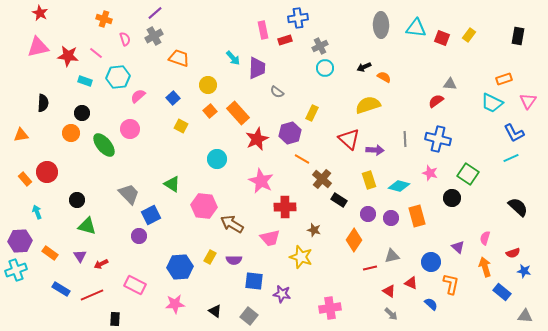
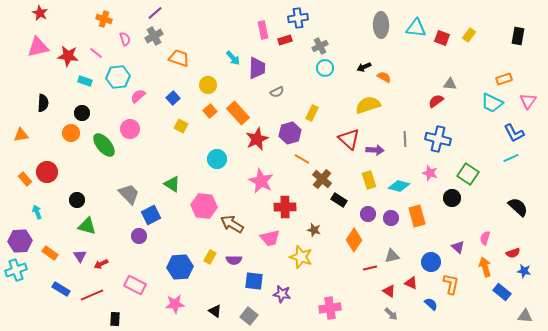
gray semicircle at (277, 92): rotated 64 degrees counterclockwise
